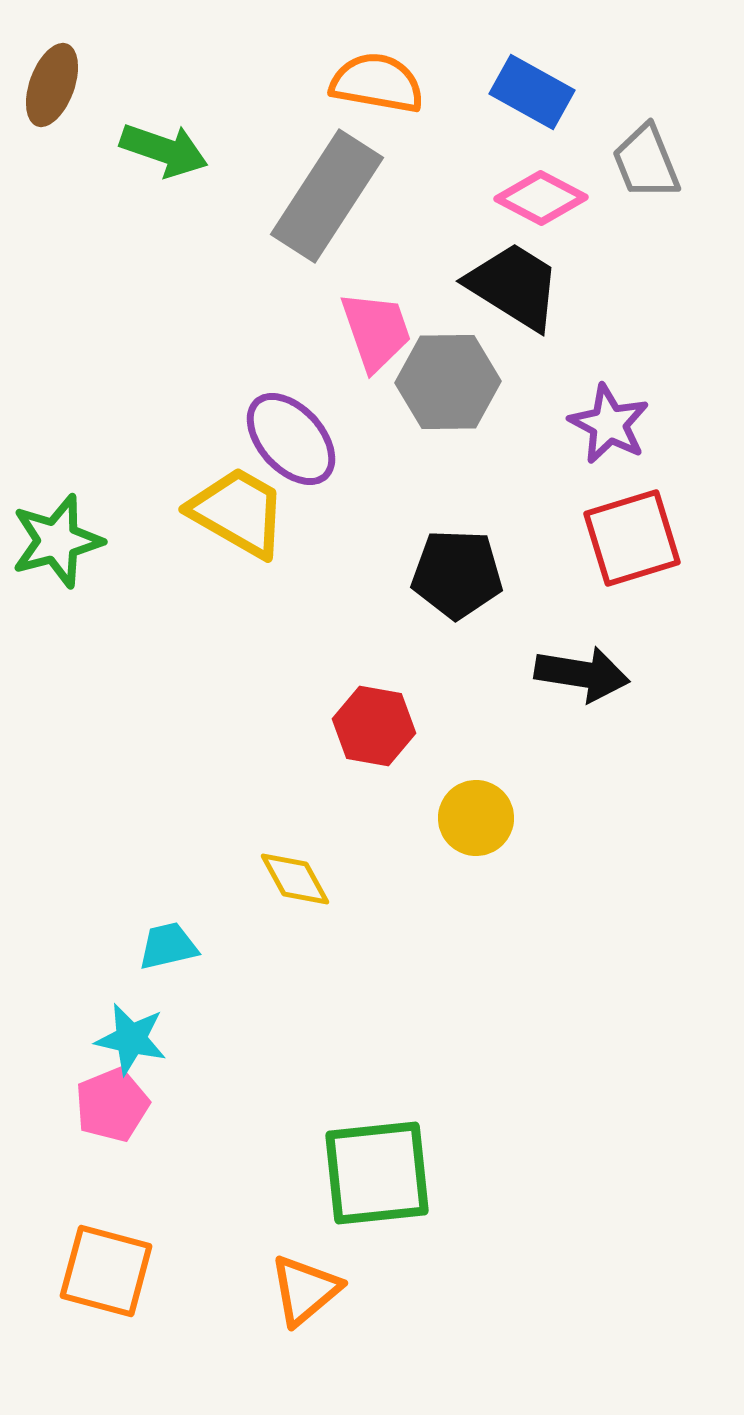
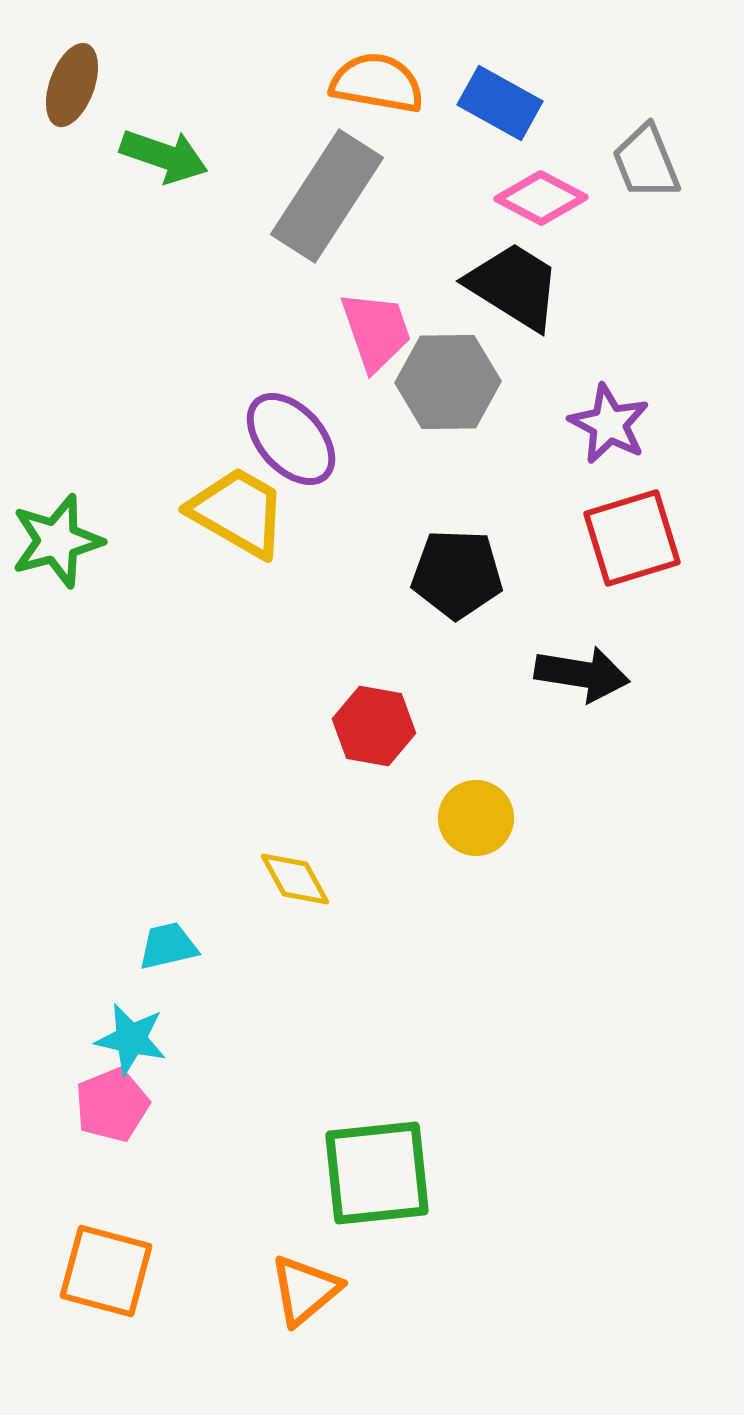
brown ellipse: moved 20 px right
blue rectangle: moved 32 px left, 11 px down
green arrow: moved 6 px down
